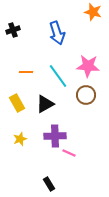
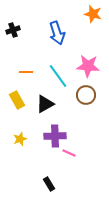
orange star: moved 2 px down
yellow rectangle: moved 3 px up
